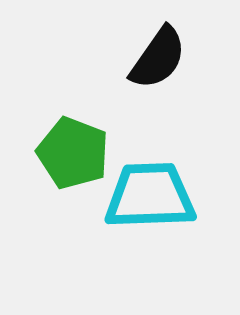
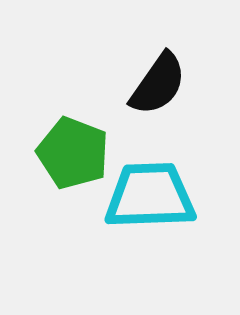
black semicircle: moved 26 px down
